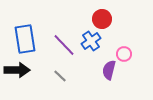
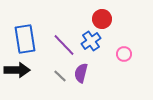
purple semicircle: moved 28 px left, 3 px down
